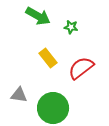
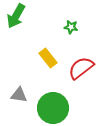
green arrow: moved 22 px left; rotated 90 degrees clockwise
